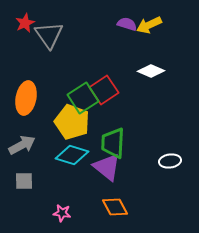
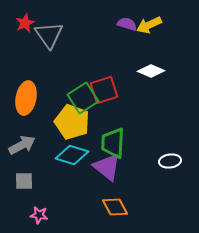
red square: rotated 16 degrees clockwise
pink star: moved 23 px left, 2 px down
